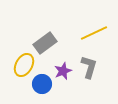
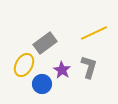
purple star: moved 1 px left, 1 px up; rotated 18 degrees counterclockwise
